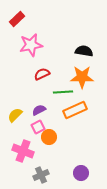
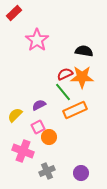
red rectangle: moved 3 px left, 6 px up
pink star: moved 6 px right, 5 px up; rotated 25 degrees counterclockwise
red semicircle: moved 23 px right
green line: rotated 54 degrees clockwise
purple semicircle: moved 5 px up
gray cross: moved 6 px right, 4 px up
